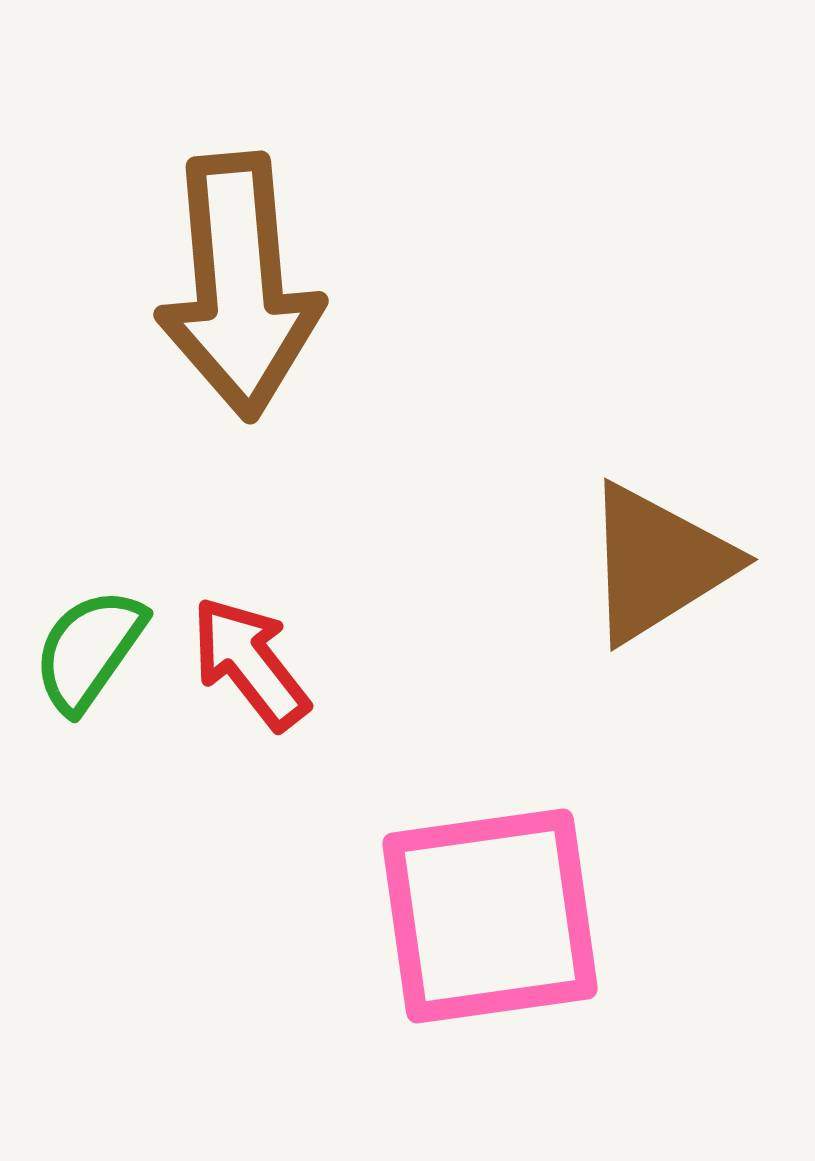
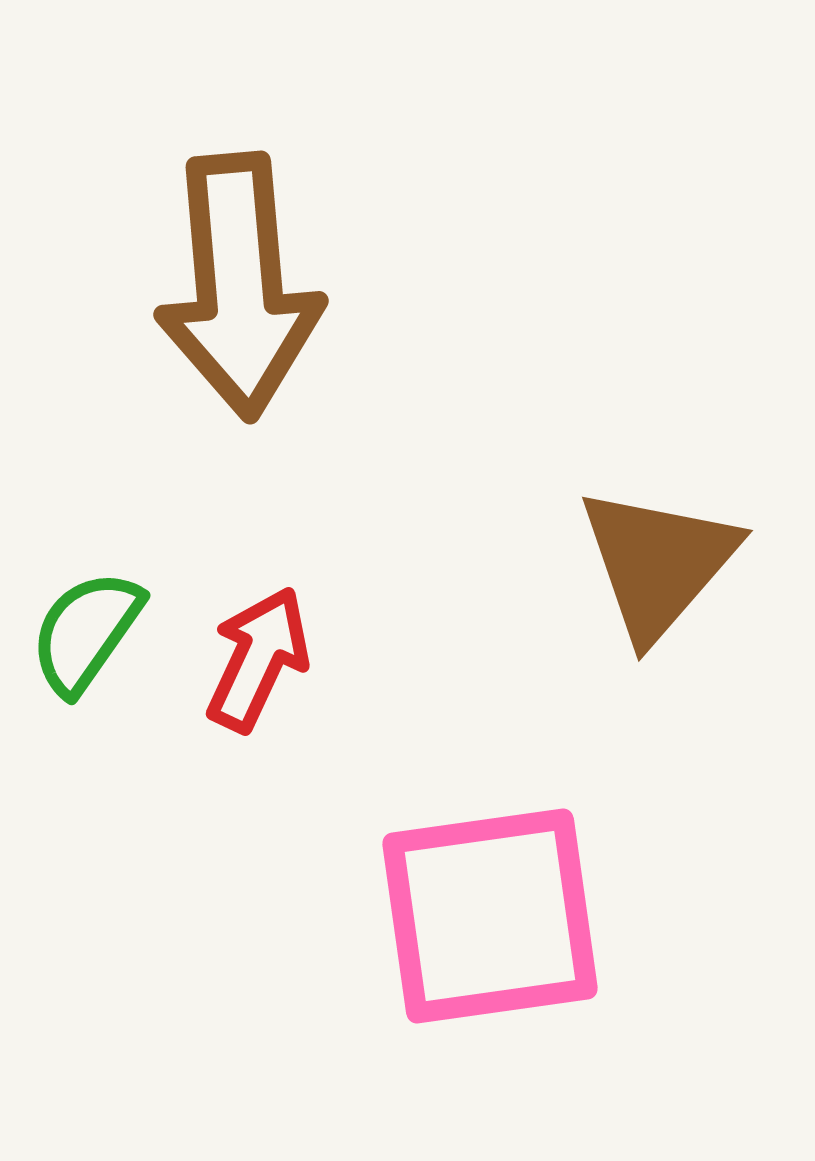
brown triangle: rotated 17 degrees counterclockwise
green semicircle: moved 3 px left, 18 px up
red arrow: moved 8 px right, 4 px up; rotated 63 degrees clockwise
